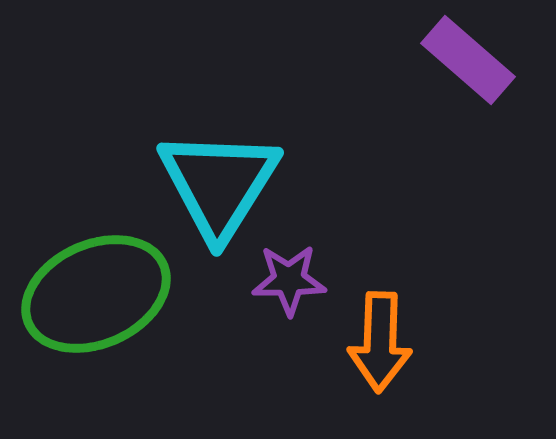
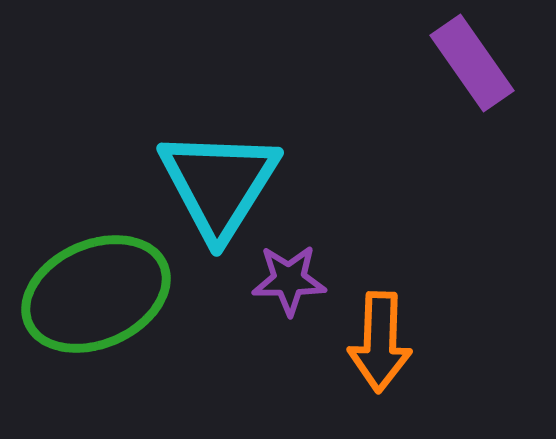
purple rectangle: moved 4 px right, 3 px down; rotated 14 degrees clockwise
